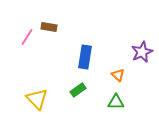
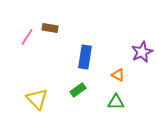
brown rectangle: moved 1 px right, 1 px down
orange triangle: rotated 16 degrees counterclockwise
